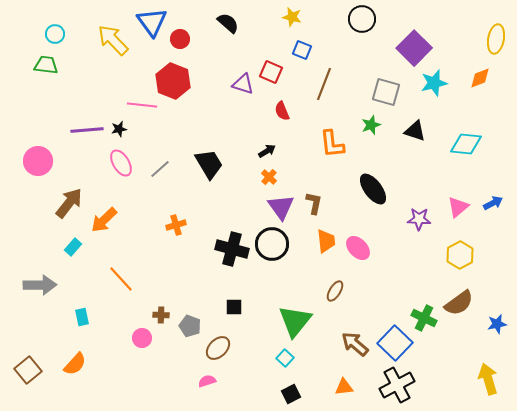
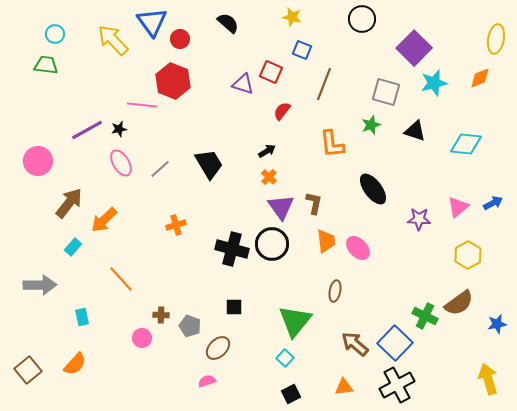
red semicircle at (282, 111): rotated 60 degrees clockwise
purple line at (87, 130): rotated 24 degrees counterclockwise
yellow hexagon at (460, 255): moved 8 px right
brown ellipse at (335, 291): rotated 20 degrees counterclockwise
green cross at (424, 318): moved 1 px right, 2 px up
